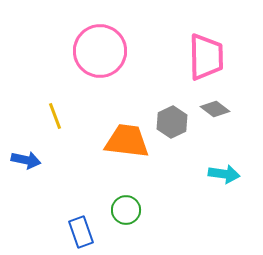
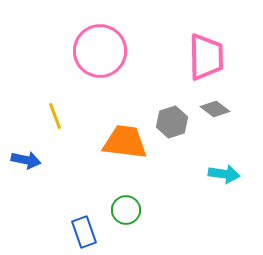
gray hexagon: rotated 8 degrees clockwise
orange trapezoid: moved 2 px left, 1 px down
blue rectangle: moved 3 px right
